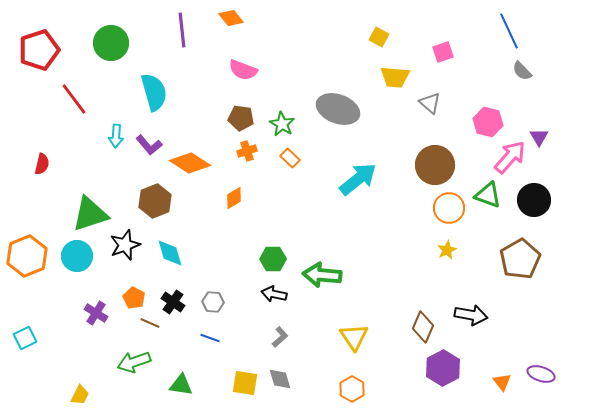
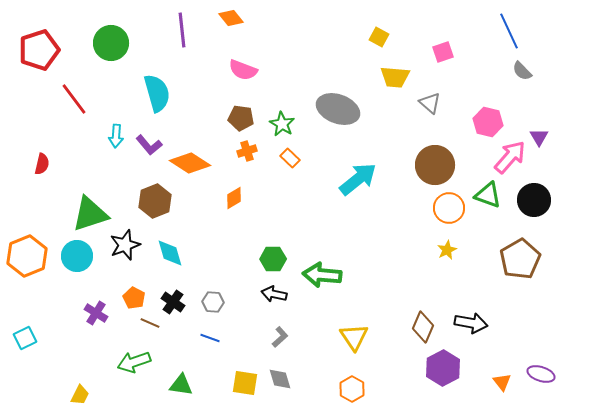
cyan semicircle at (154, 92): moved 3 px right, 1 px down
black arrow at (471, 315): moved 8 px down
